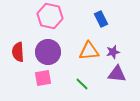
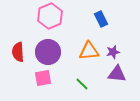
pink hexagon: rotated 25 degrees clockwise
